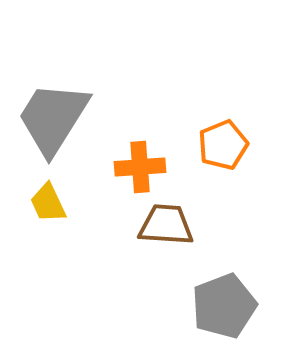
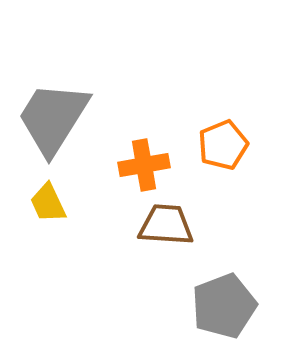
orange cross: moved 4 px right, 2 px up; rotated 6 degrees counterclockwise
